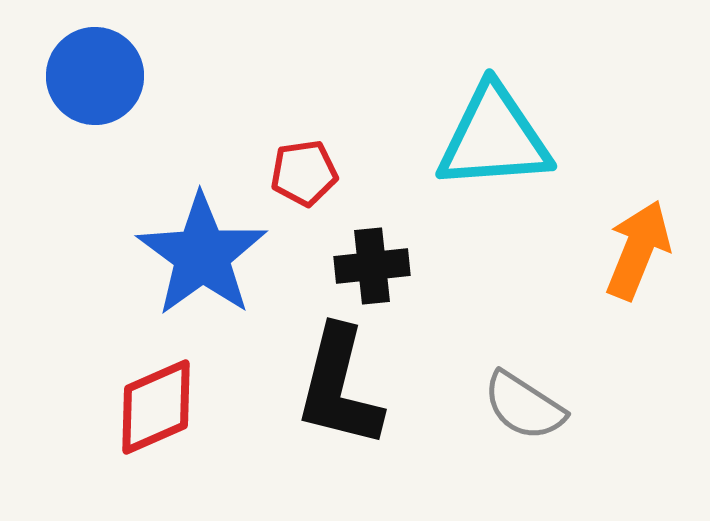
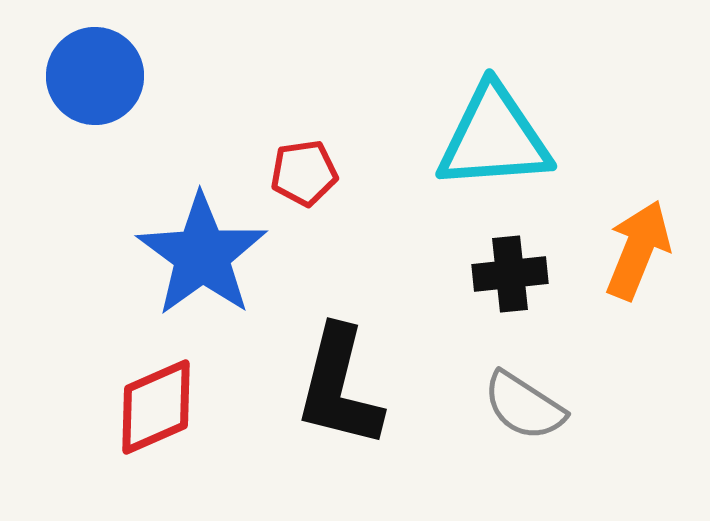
black cross: moved 138 px right, 8 px down
